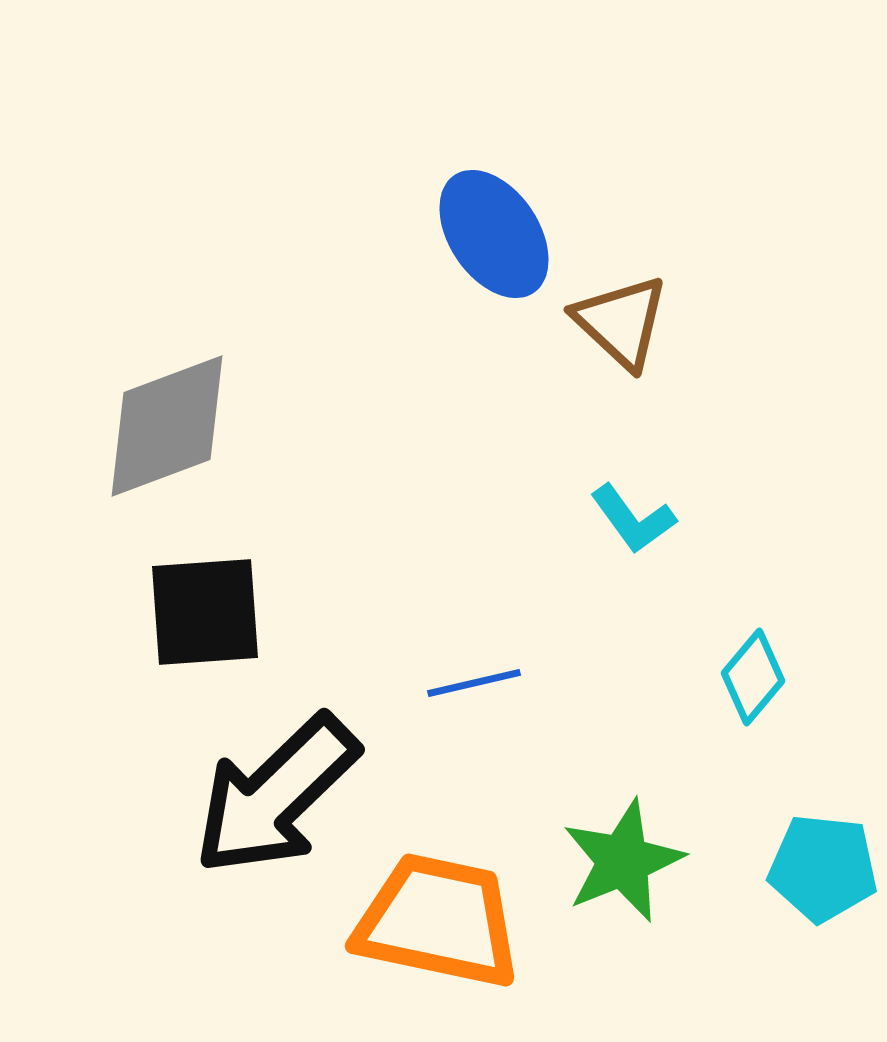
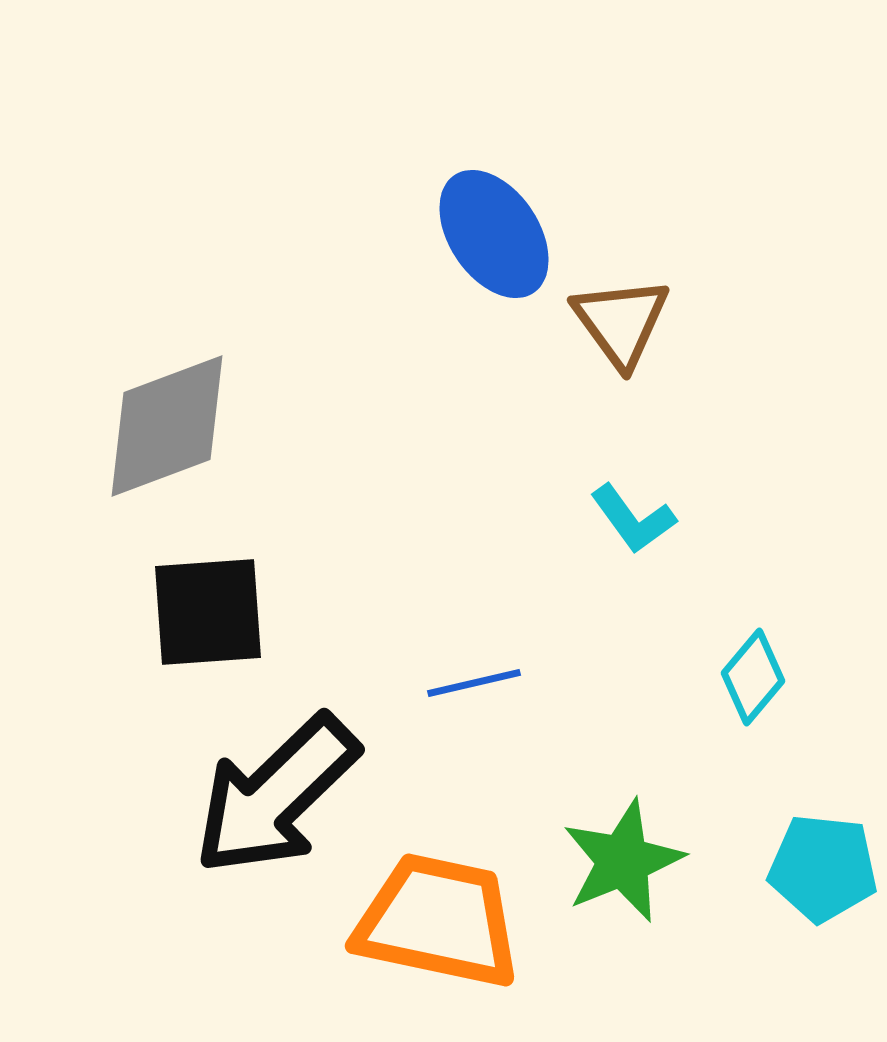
brown triangle: rotated 11 degrees clockwise
black square: moved 3 px right
